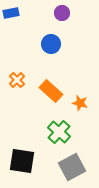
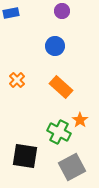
purple circle: moved 2 px up
blue circle: moved 4 px right, 2 px down
orange rectangle: moved 10 px right, 4 px up
orange star: moved 17 px down; rotated 21 degrees clockwise
green cross: rotated 15 degrees counterclockwise
black square: moved 3 px right, 5 px up
